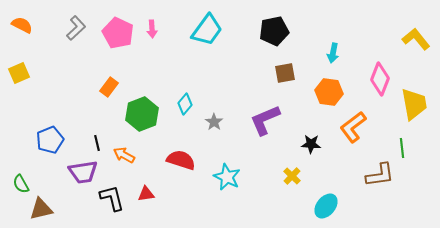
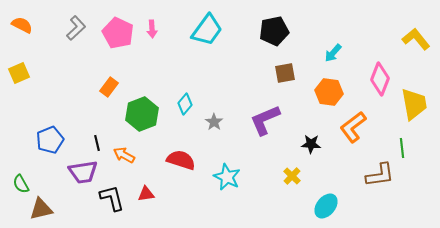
cyan arrow: rotated 30 degrees clockwise
